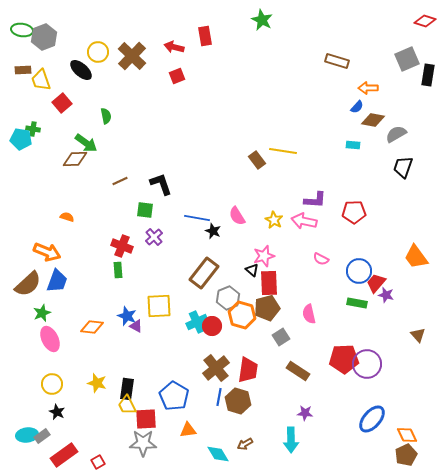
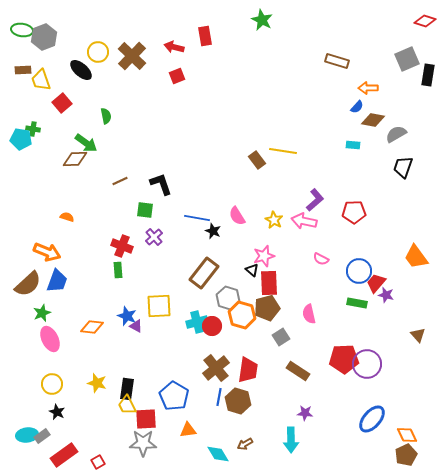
purple L-shape at (315, 200): rotated 45 degrees counterclockwise
gray hexagon at (228, 298): rotated 20 degrees counterclockwise
cyan cross at (197, 322): rotated 10 degrees clockwise
